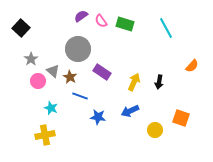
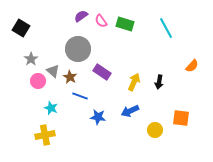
black square: rotated 12 degrees counterclockwise
orange square: rotated 12 degrees counterclockwise
